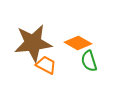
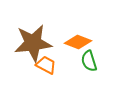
orange diamond: moved 1 px up; rotated 8 degrees counterclockwise
